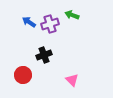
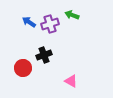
red circle: moved 7 px up
pink triangle: moved 1 px left, 1 px down; rotated 16 degrees counterclockwise
